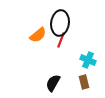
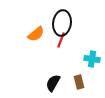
black ellipse: moved 2 px right
orange semicircle: moved 2 px left, 1 px up
cyan cross: moved 4 px right, 1 px up; rotated 14 degrees counterclockwise
brown rectangle: moved 5 px left
